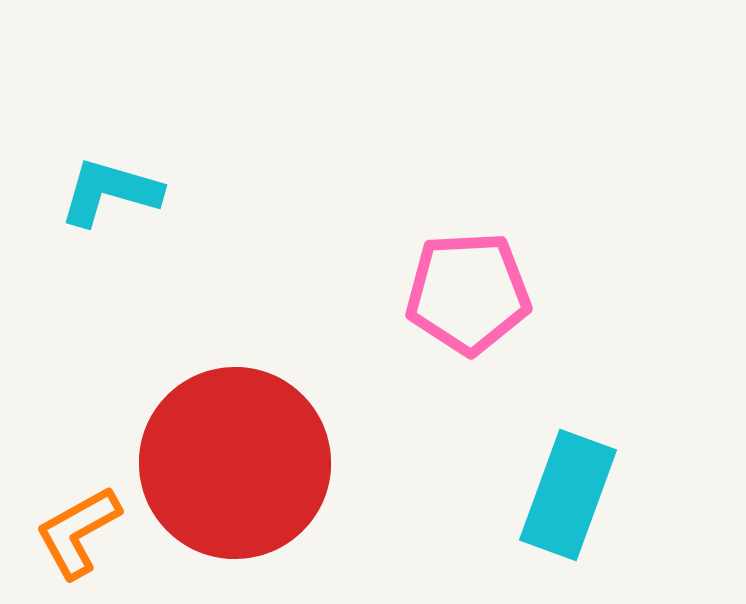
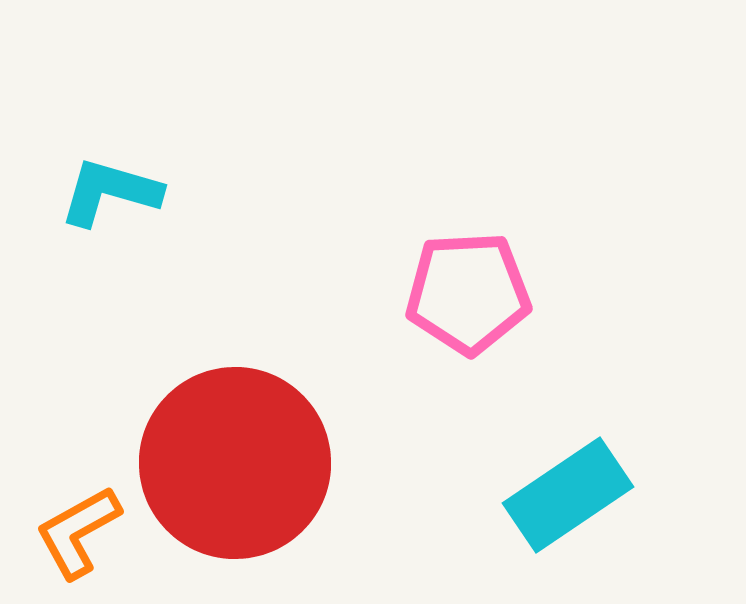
cyan rectangle: rotated 36 degrees clockwise
